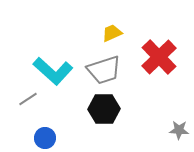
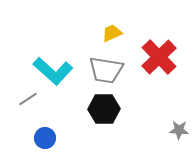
gray trapezoid: moved 2 px right; rotated 27 degrees clockwise
